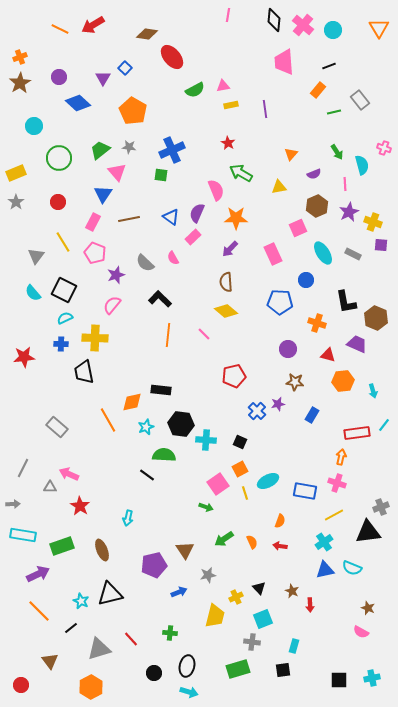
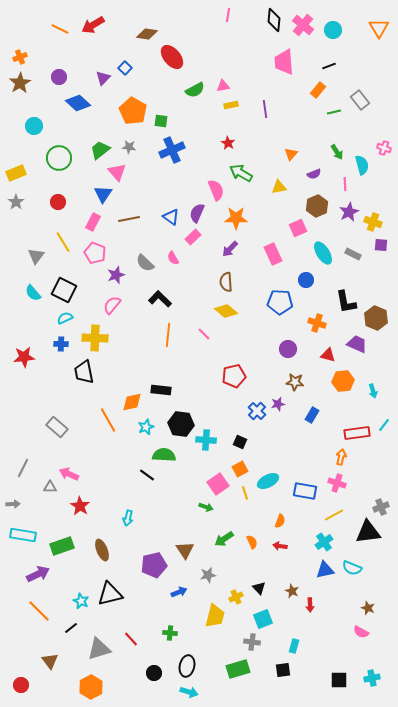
purple triangle at (103, 78): rotated 14 degrees clockwise
green square at (161, 175): moved 54 px up
